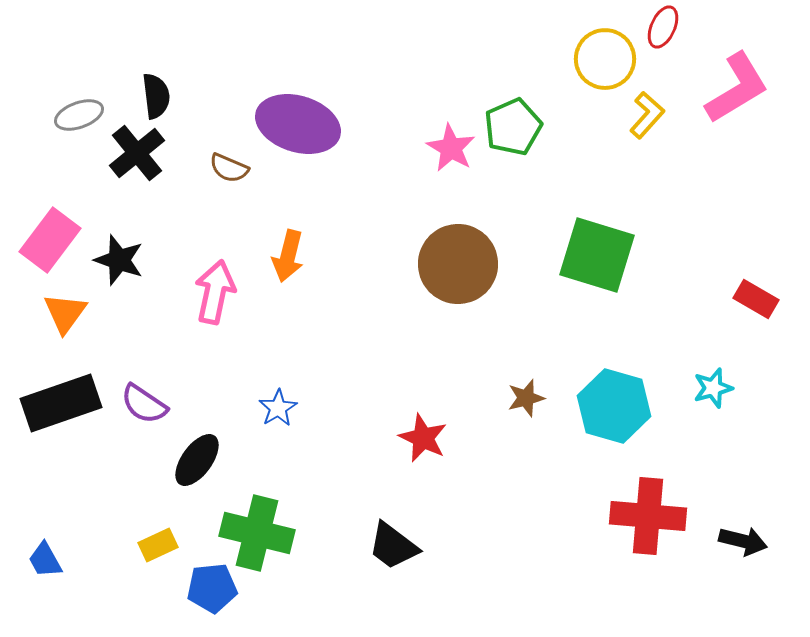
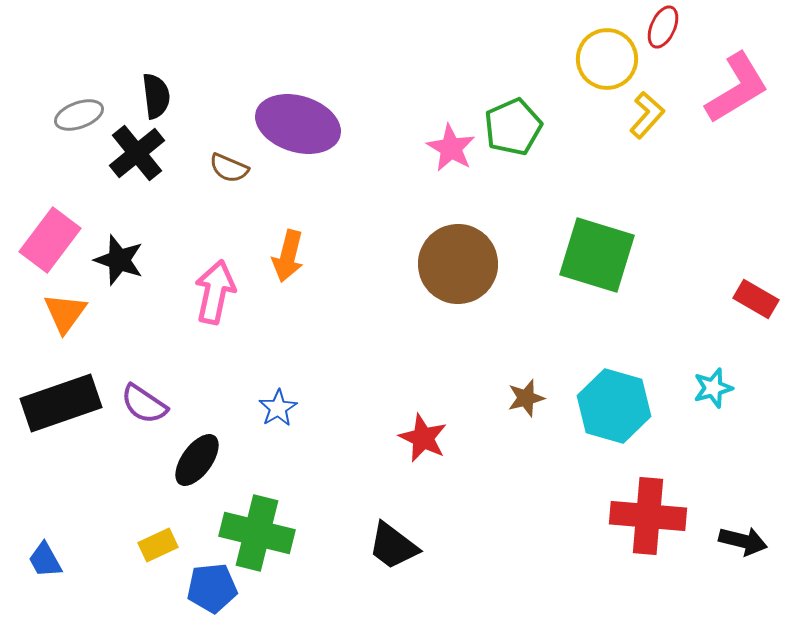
yellow circle: moved 2 px right
